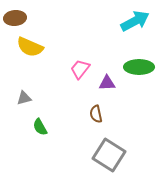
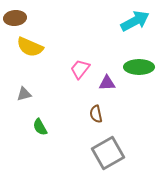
gray triangle: moved 4 px up
gray square: moved 1 px left, 2 px up; rotated 28 degrees clockwise
